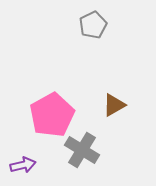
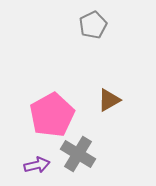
brown triangle: moved 5 px left, 5 px up
gray cross: moved 4 px left, 4 px down
purple arrow: moved 14 px right
